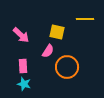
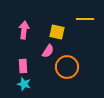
pink arrow: moved 3 px right, 5 px up; rotated 126 degrees counterclockwise
